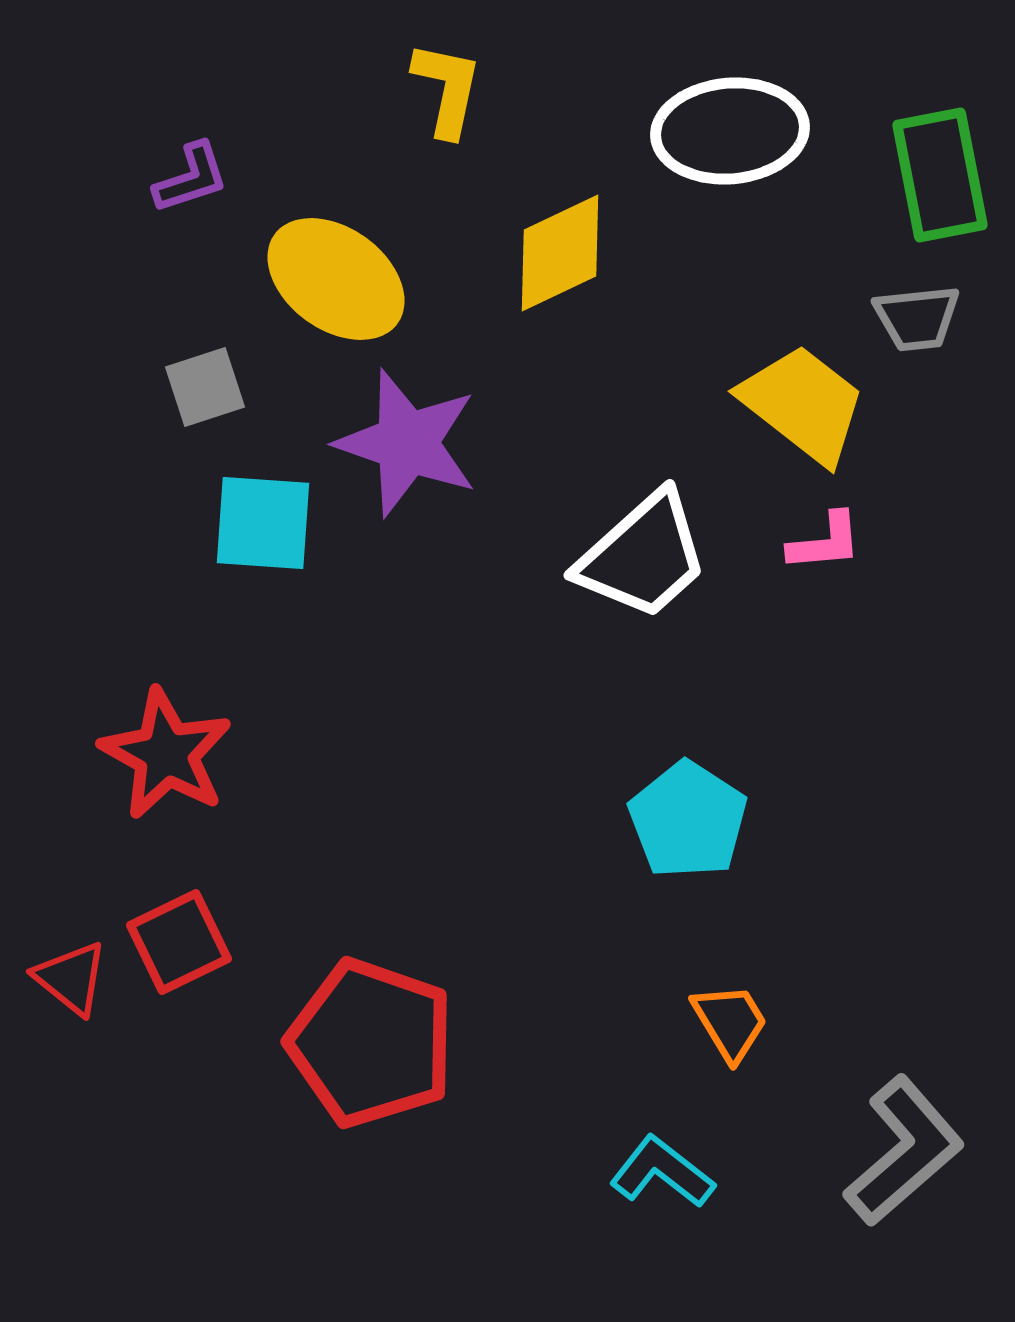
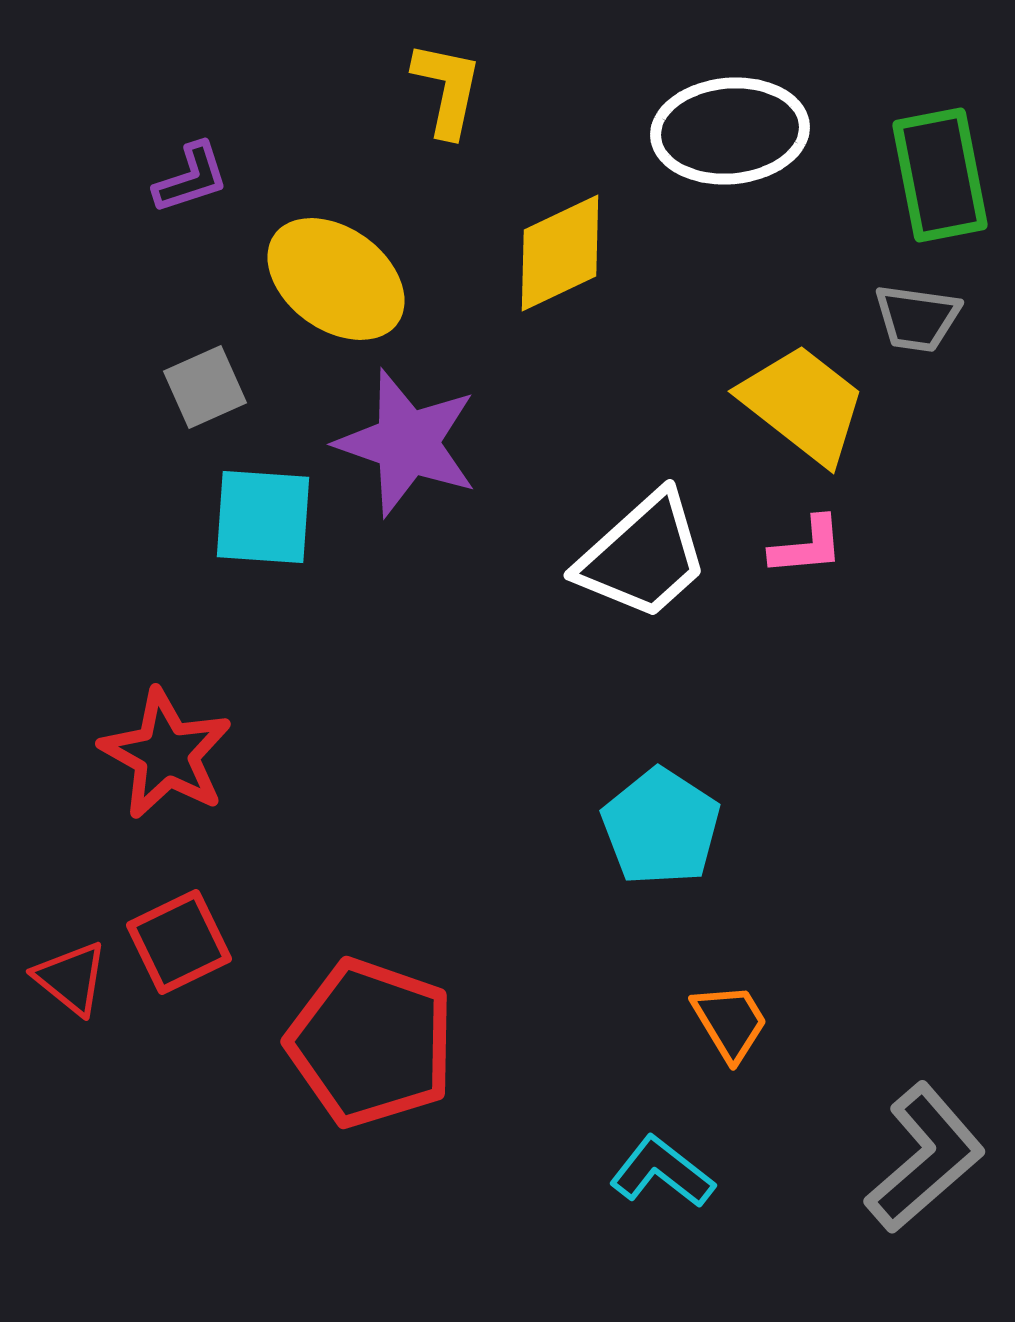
gray trapezoid: rotated 14 degrees clockwise
gray square: rotated 6 degrees counterclockwise
cyan square: moved 6 px up
pink L-shape: moved 18 px left, 4 px down
cyan pentagon: moved 27 px left, 7 px down
gray L-shape: moved 21 px right, 7 px down
